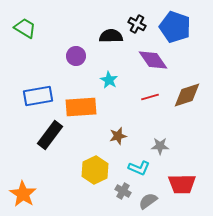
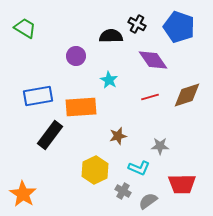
blue pentagon: moved 4 px right
